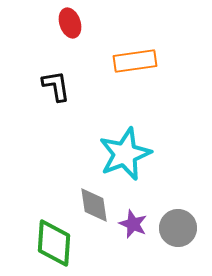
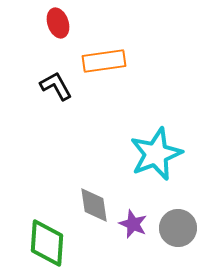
red ellipse: moved 12 px left
orange rectangle: moved 31 px left
black L-shape: rotated 20 degrees counterclockwise
cyan star: moved 31 px right
green diamond: moved 7 px left
